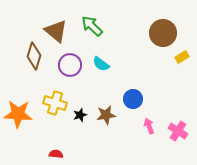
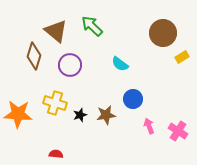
cyan semicircle: moved 19 px right
